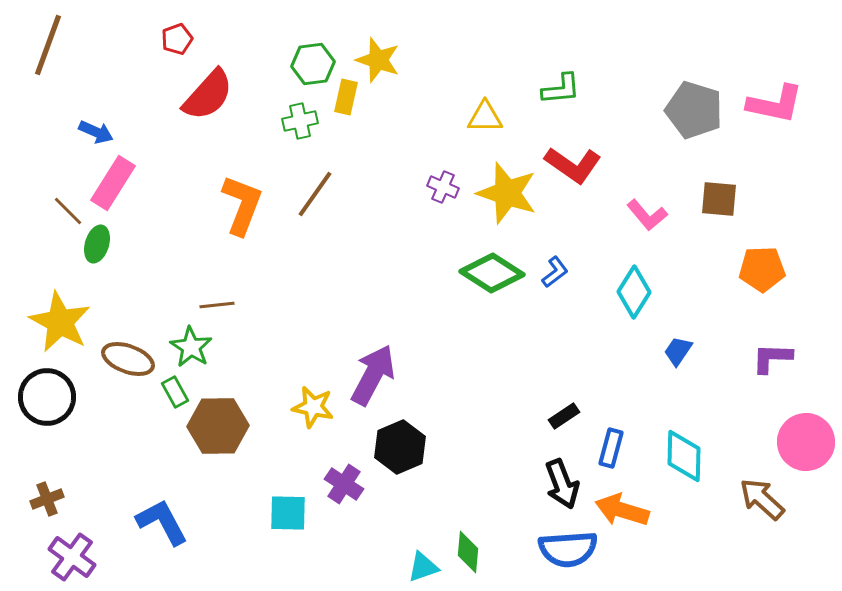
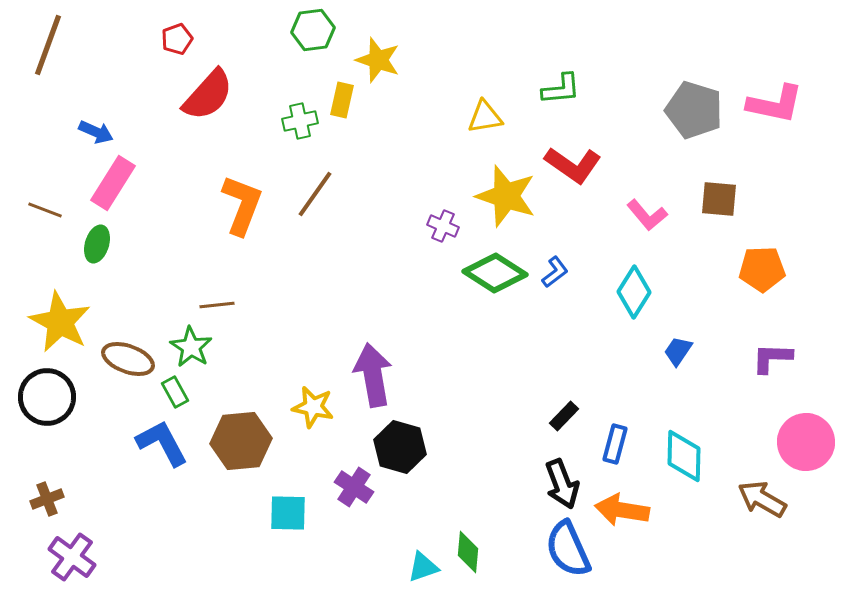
green hexagon at (313, 64): moved 34 px up
yellow rectangle at (346, 97): moved 4 px left, 3 px down
yellow triangle at (485, 117): rotated 9 degrees counterclockwise
purple cross at (443, 187): moved 39 px down
yellow star at (507, 193): moved 1 px left, 3 px down
brown line at (68, 211): moved 23 px left, 1 px up; rotated 24 degrees counterclockwise
green diamond at (492, 273): moved 3 px right
purple arrow at (373, 375): rotated 38 degrees counterclockwise
black rectangle at (564, 416): rotated 12 degrees counterclockwise
brown hexagon at (218, 426): moved 23 px right, 15 px down; rotated 4 degrees counterclockwise
black hexagon at (400, 447): rotated 21 degrees counterclockwise
blue rectangle at (611, 448): moved 4 px right, 4 px up
purple cross at (344, 484): moved 10 px right, 3 px down
brown arrow at (762, 499): rotated 12 degrees counterclockwise
orange arrow at (622, 510): rotated 8 degrees counterclockwise
blue L-shape at (162, 522): moved 79 px up
blue semicircle at (568, 549): rotated 70 degrees clockwise
